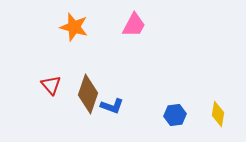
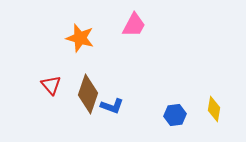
orange star: moved 6 px right, 11 px down
yellow diamond: moved 4 px left, 5 px up
